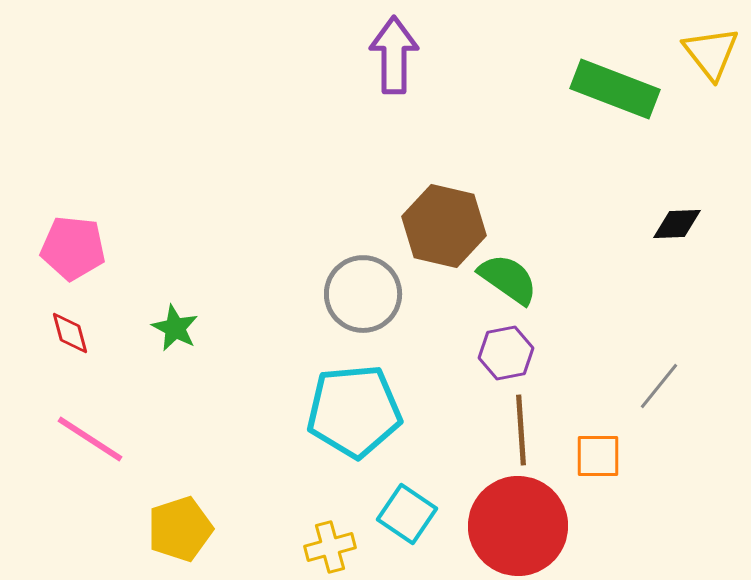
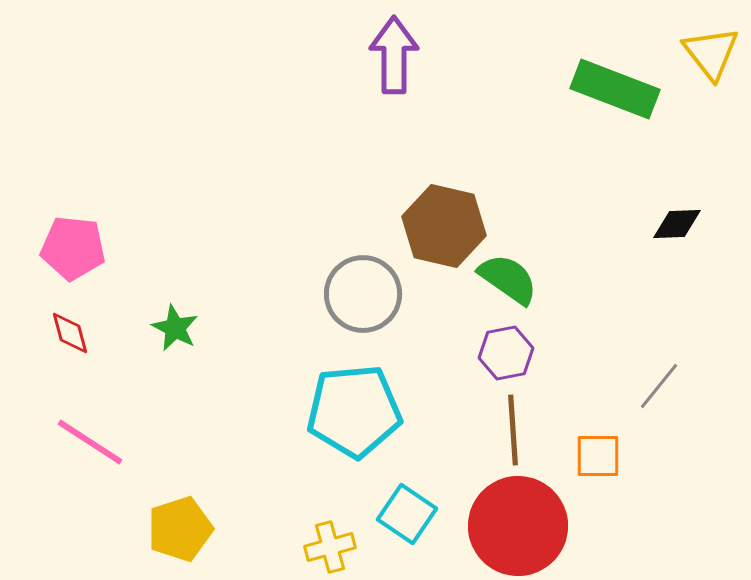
brown line: moved 8 px left
pink line: moved 3 px down
